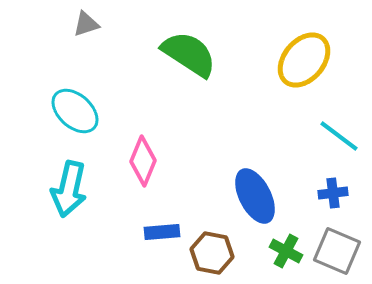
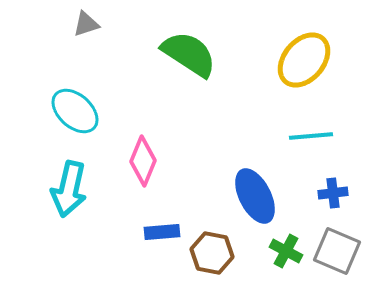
cyan line: moved 28 px left; rotated 42 degrees counterclockwise
